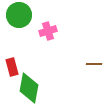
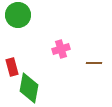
green circle: moved 1 px left
pink cross: moved 13 px right, 18 px down
brown line: moved 1 px up
